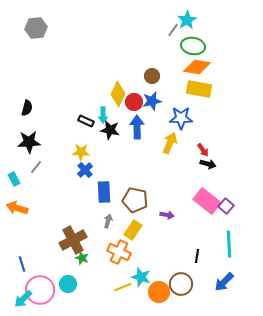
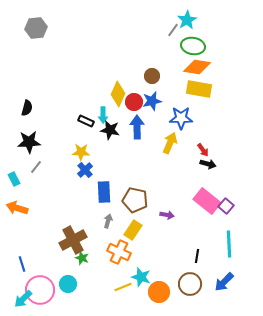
brown circle at (181, 284): moved 9 px right
